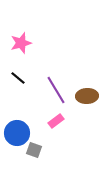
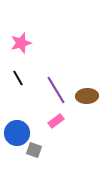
black line: rotated 21 degrees clockwise
